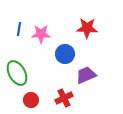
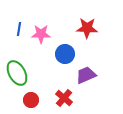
red cross: rotated 24 degrees counterclockwise
